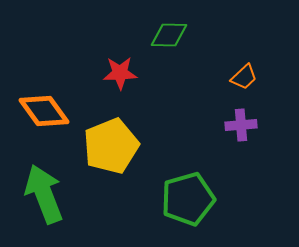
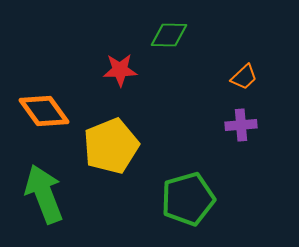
red star: moved 3 px up
